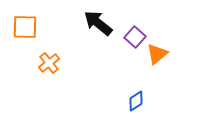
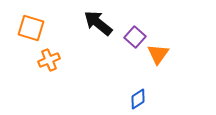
orange square: moved 6 px right, 1 px down; rotated 16 degrees clockwise
orange triangle: moved 1 px right; rotated 15 degrees counterclockwise
orange cross: moved 3 px up; rotated 15 degrees clockwise
blue diamond: moved 2 px right, 2 px up
